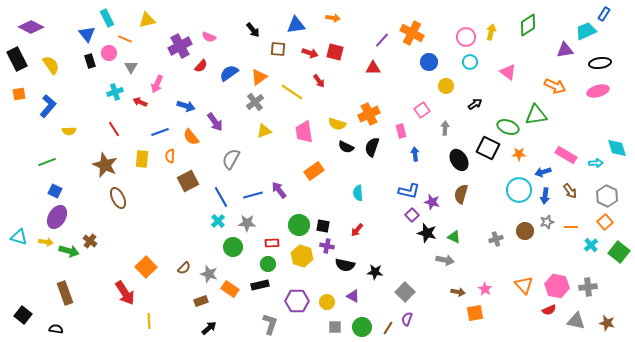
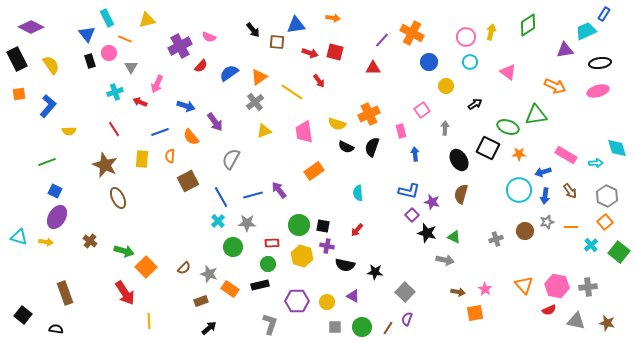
brown square at (278, 49): moved 1 px left, 7 px up
green arrow at (69, 251): moved 55 px right
